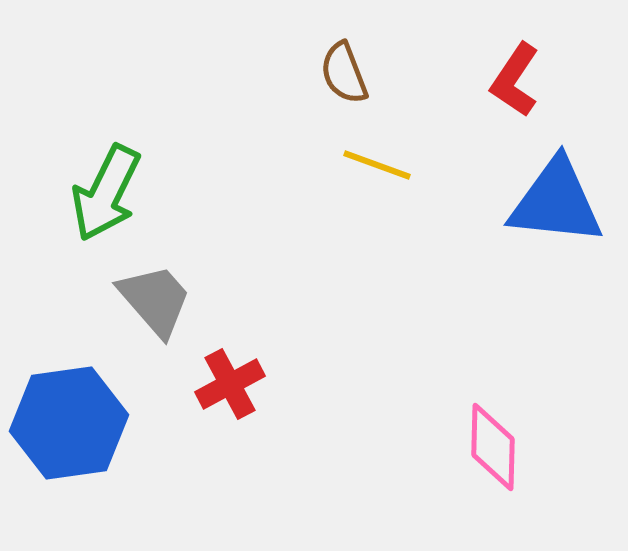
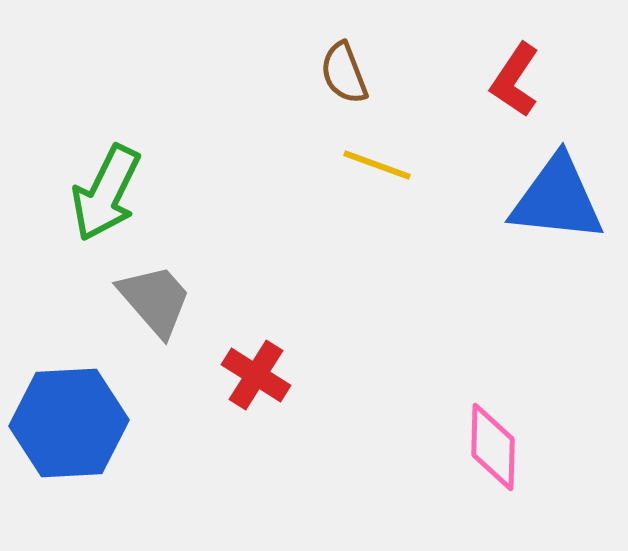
blue triangle: moved 1 px right, 3 px up
red cross: moved 26 px right, 9 px up; rotated 30 degrees counterclockwise
blue hexagon: rotated 5 degrees clockwise
